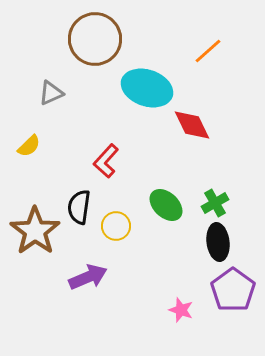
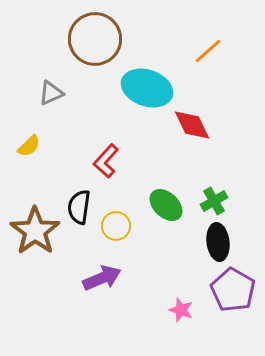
green cross: moved 1 px left, 2 px up
purple arrow: moved 14 px right, 1 px down
purple pentagon: rotated 6 degrees counterclockwise
